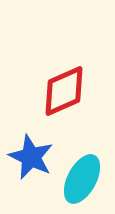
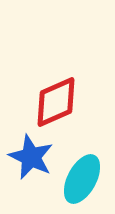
red diamond: moved 8 px left, 11 px down
